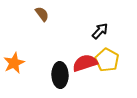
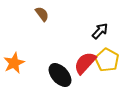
red semicircle: rotated 30 degrees counterclockwise
black ellipse: rotated 40 degrees counterclockwise
